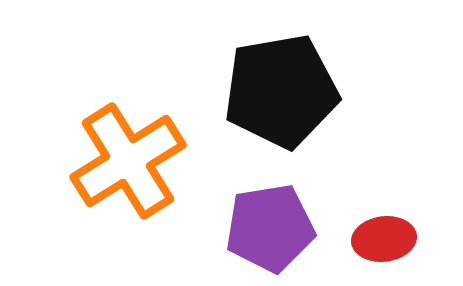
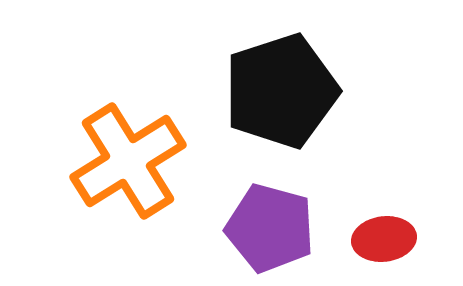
black pentagon: rotated 8 degrees counterclockwise
purple pentagon: rotated 24 degrees clockwise
